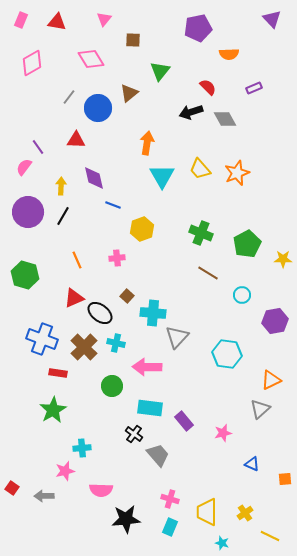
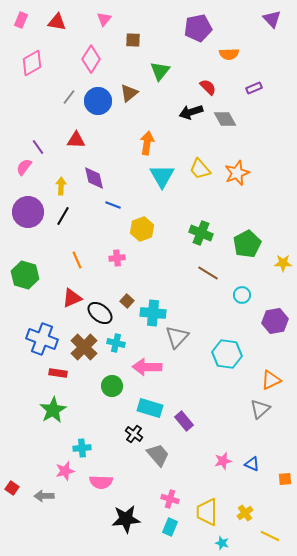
pink diamond at (91, 59): rotated 64 degrees clockwise
blue circle at (98, 108): moved 7 px up
yellow star at (283, 259): moved 4 px down
brown square at (127, 296): moved 5 px down
red triangle at (74, 298): moved 2 px left
cyan rectangle at (150, 408): rotated 10 degrees clockwise
pink star at (223, 433): moved 28 px down
pink semicircle at (101, 490): moved 8 px up
